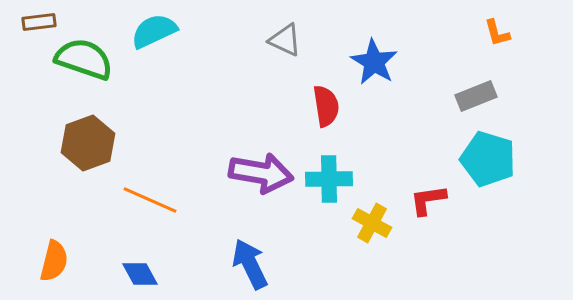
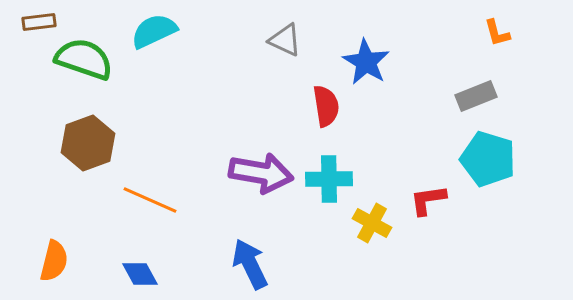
blue star: moved 8 px left
